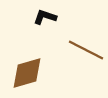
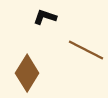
brown diamond: rotated 42 degrees counterclockwise
